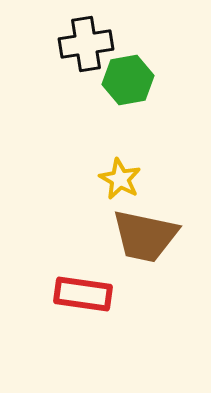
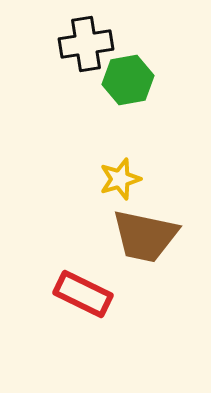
yellow star: rotated 27 degrees clockwise
red rectangle: rotated 18 degrees clockwise
